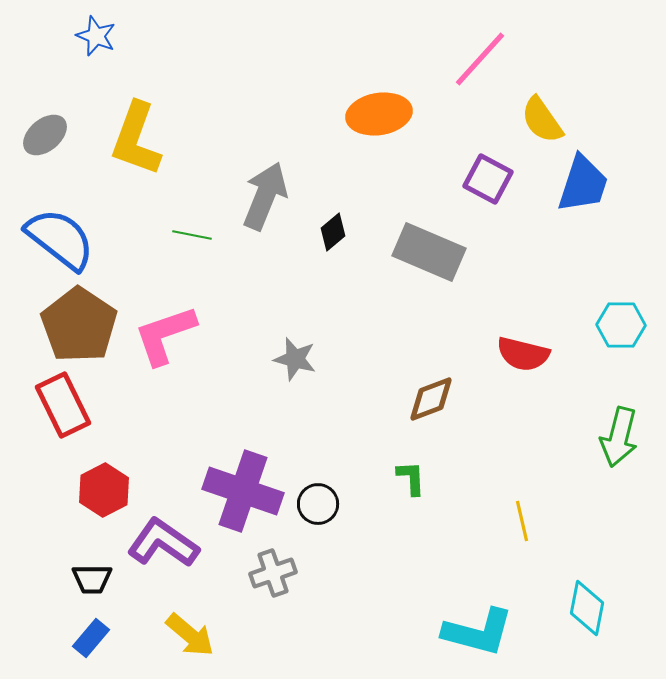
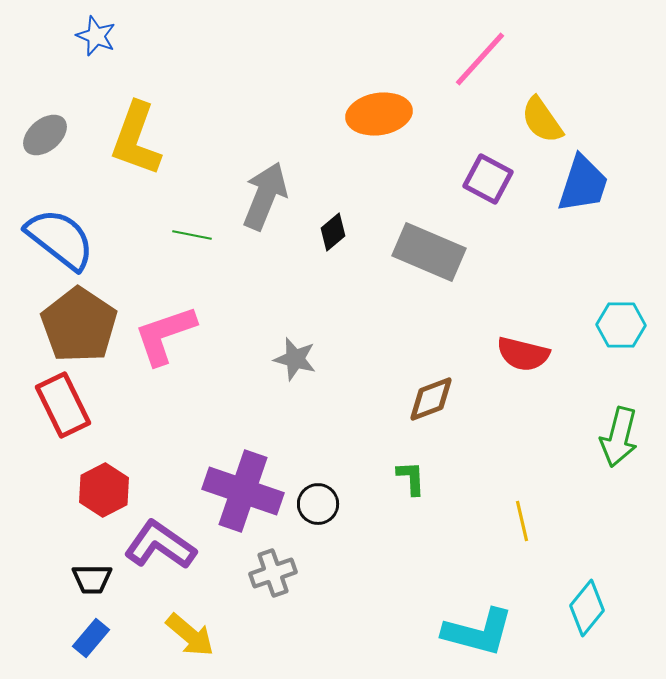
purple L-shape: moved 3 px left, 2 px down
cyan diamond: rotated 28 degrees clockwise
